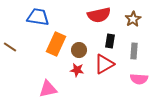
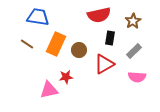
brown star: moved 2 px down
black rectangle: moved 3 px up
brown line: moved 17 px right, 3 px up
gray rectangle: rotated 42 degrees clockwise
red star: moved 11 px left, 7 px down; rotated 16 degrees counterclockwise
pink semicircle: moved 2 px left, 2 px up
pink triangle: moved 1 px right, 1 px down
